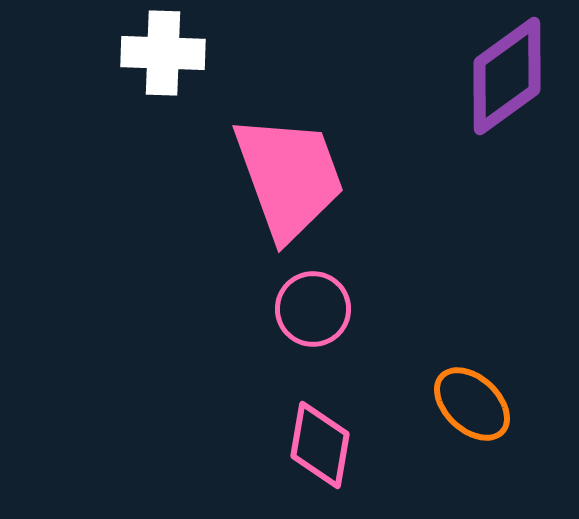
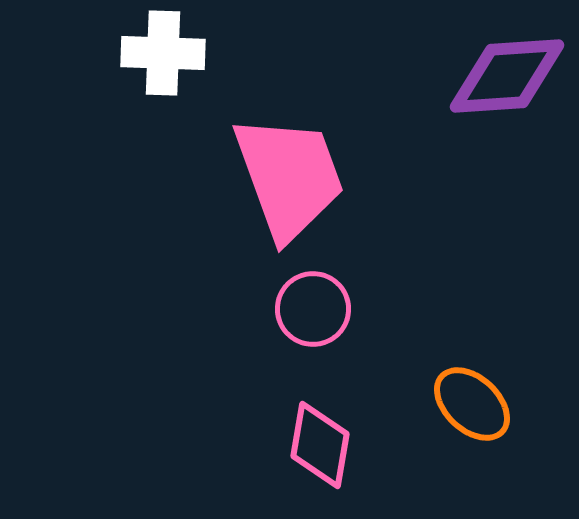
purple diamond: rotated 32 degrees clockwise
